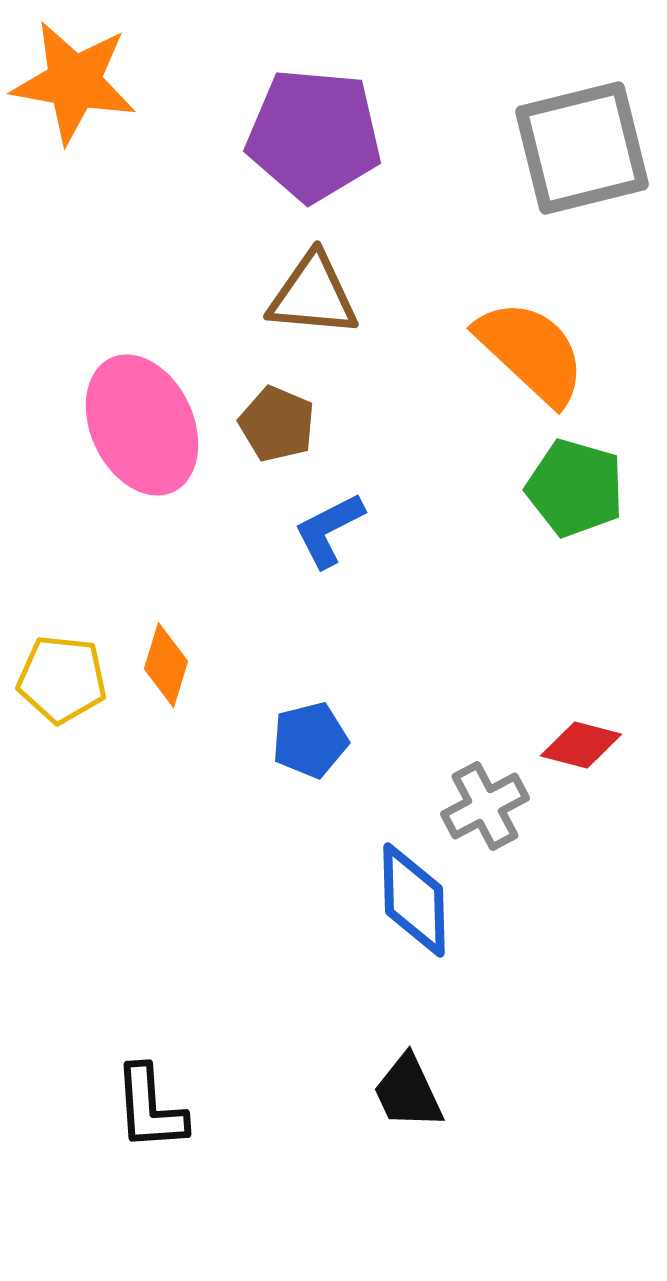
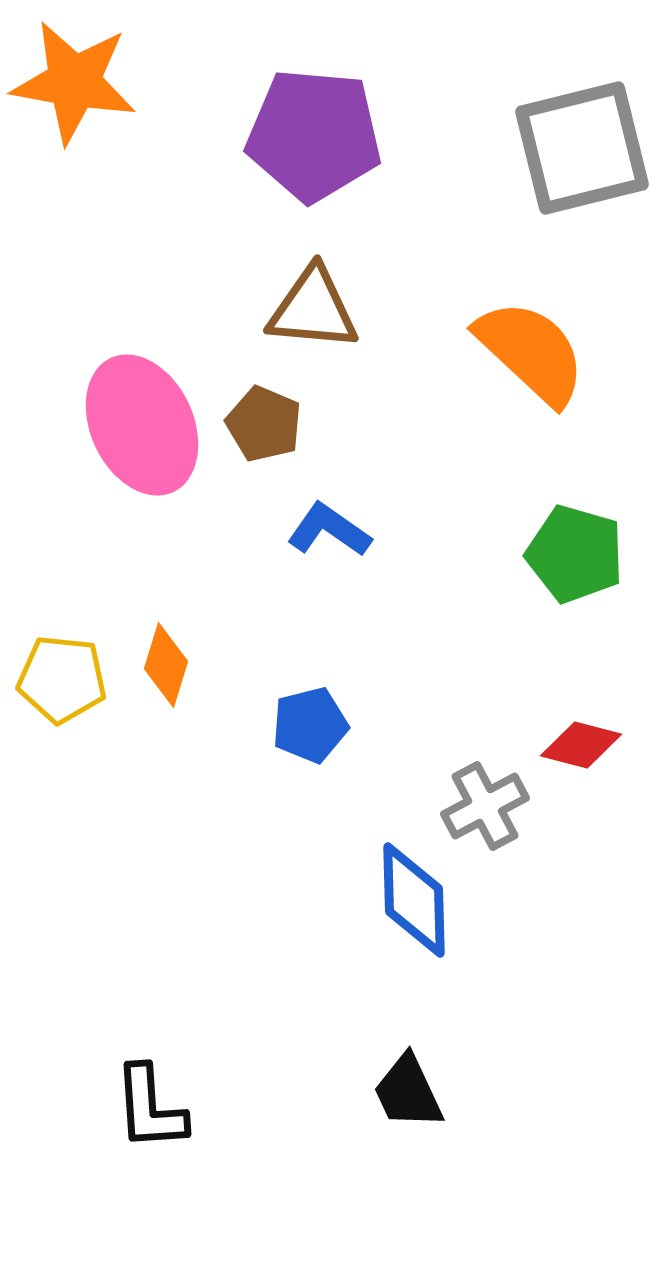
brown triangle: moved 14 px down
brown pentagon: moved 13 px left
green pentagon: moved 66 px down
blue L-shape: rotated 62 degrees clockwise
blue pentagon: moved 15 px up
